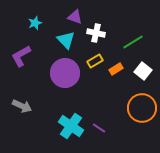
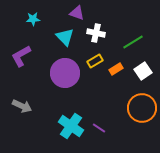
purple triangle: moved 2 px right, 4 px up
cyan star: moved 2 px left, 4 px up; rotated 16 degrees clockwise
cyan triangle: moved 1 px left, 3 px up
white square: rotated 18 degrees clockwise
